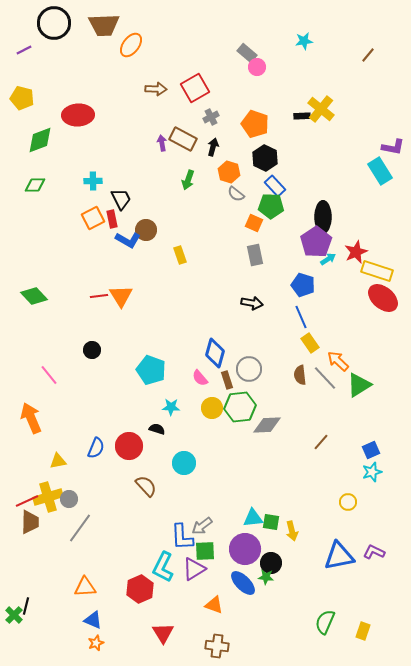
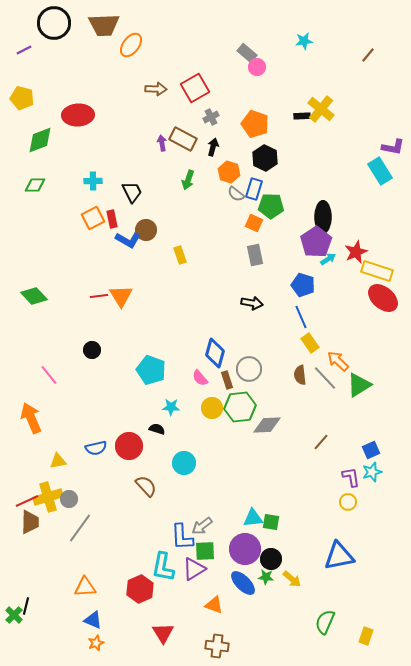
blue rectangle at (275, 186): moved 21 px left, 3 px down; rotated 60 degrees clockwise
black trapezoid at (121, 199): moved 11 px right, 7 px up
blue semicircle at (96, 448): rotated 55 degrees clockwise
yellow arrow at (292, 531): moved 48 px down; rotated 36 degrees counterclockwise
purple L-shape at (374, 552): moved 23 px left, 75 px up; rotated 55 degrees clockwise
black circle at (271, 563): moved 4 px up
cyan L-shape at (163, 567): rotated 16 degrees counterclockwise
yellow rectangle at (363, 631): moved 3 px right, 5 px down
